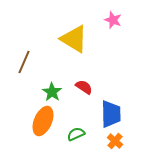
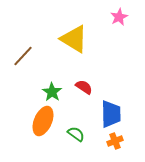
pink star: moved 6 px right, 3 px up; rotated 24 degrees clockwise
brown line: moved 1 px left, 6 px up; rotated 20 degrees clockwise
green semicircle: rotated 60 degrees clockwise
orange cross: rotated 28 degrees clockwise
